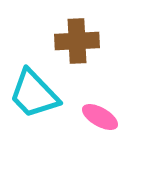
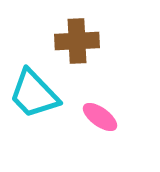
pink ellipse: rotated 6 degrees clockwise
